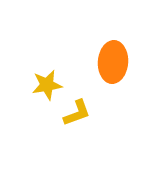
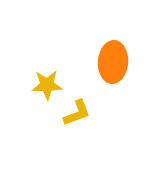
yellow star: rotated 8 degrees clockwise
